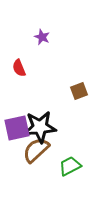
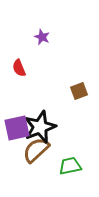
black star: rotated 16 degrees counterclockwise
green trapezoid: rotated 15 degrees clockwise
